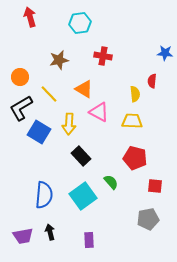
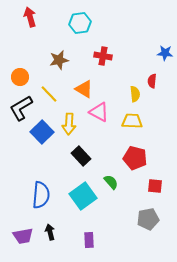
blue square: moved 3 px right; rotated 15 degrees clockwise
blue semicircle: moved 3 px left
